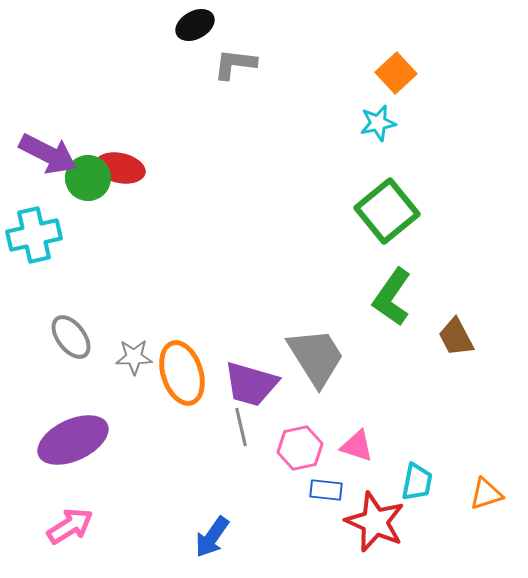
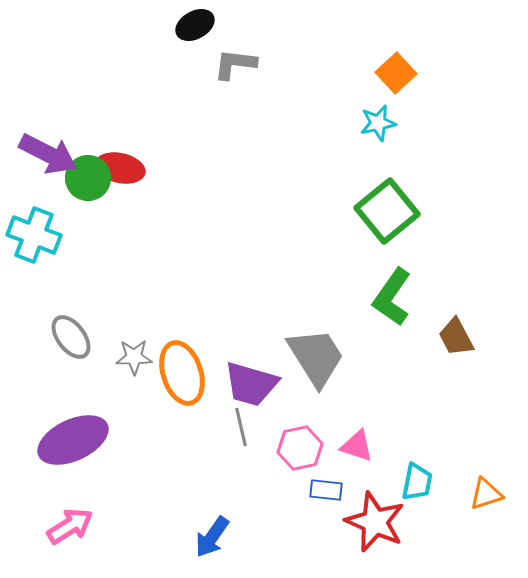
cyan cross: rotated 34 degrees clockwise
